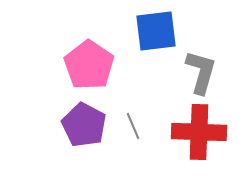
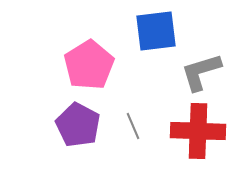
pink pentagon: rotated 6 degrees clockwise
gray L-shape: rotated 123 degrees counterclockwise
purple pentagon: moved 6 px left
red cross: moved 1 px left, 1 px up
